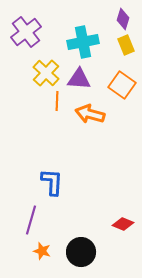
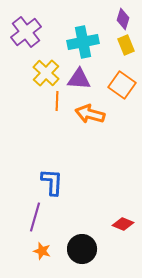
purple line: moved 4 px right, 3 px up
black circle: moved 1 px right, 3 px up
